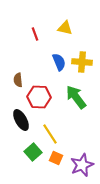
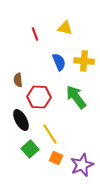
yellow cross: moved 2 px right, 1 px up
green square: moved 3 px left, 3 px up
